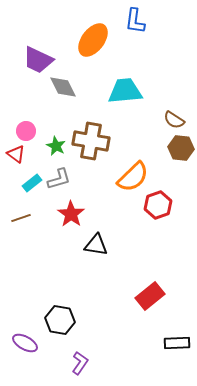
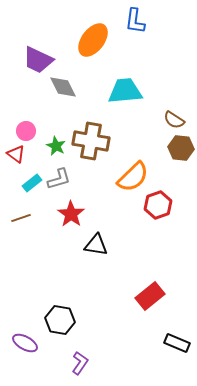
black rectangle: rotated 25 degrees clockwise
